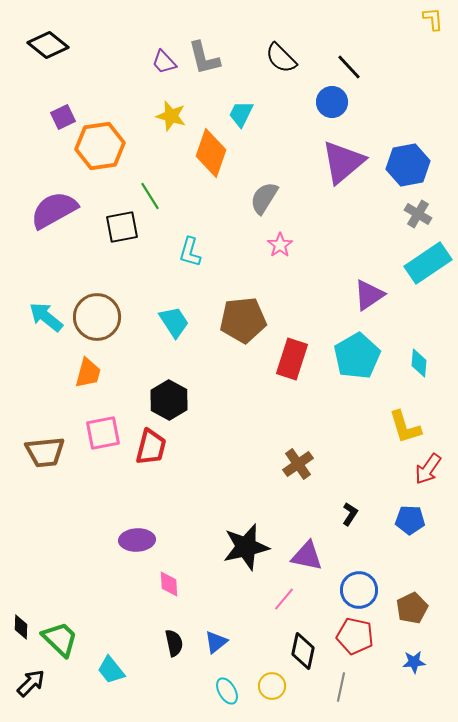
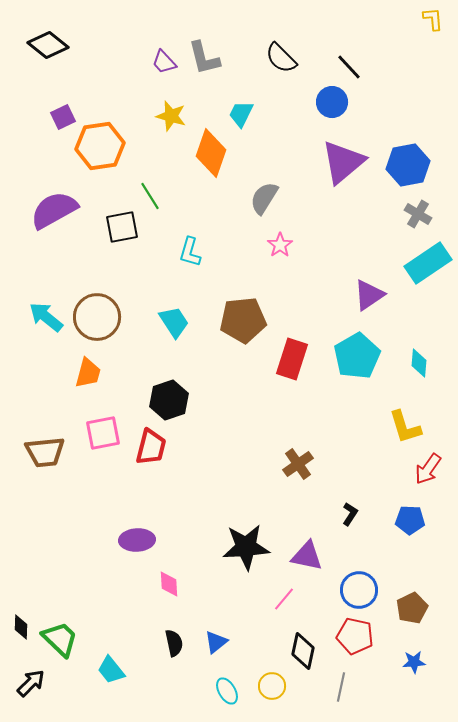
black hexagon at (169, 400): rotated 12 degrees clockwise
black star at (246, 547): rotated 9 degrees clockwise
